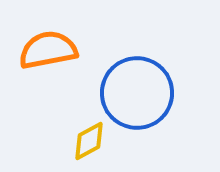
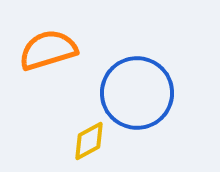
orange semicircle: rotated 6 degrees counterclockwise
